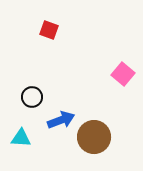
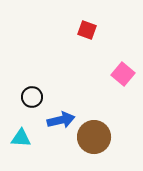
red square: moved 38 px right
blue arrow: rotated 8 degrees clockwise
